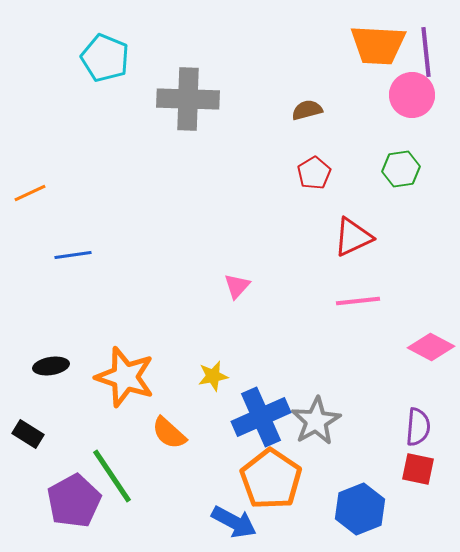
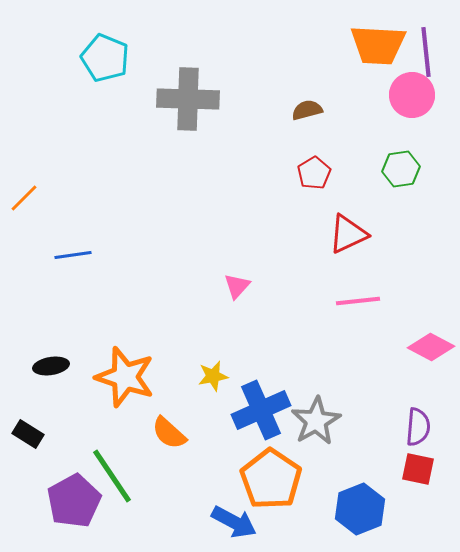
orange line: moved 6 px left, 5 px down; rotated 20 degrees counterclockwise
red triangle: moved 5 px left, 3 px up
blue cross: moved 7 px up
